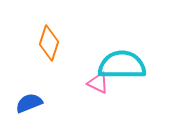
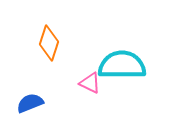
pink triangle: moved 8 px left
blue semicircle: moved 1 px right
